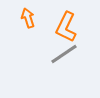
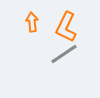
orange arrow: moved 4 px right, 4 px down; rotated 12 degrees clockwise
